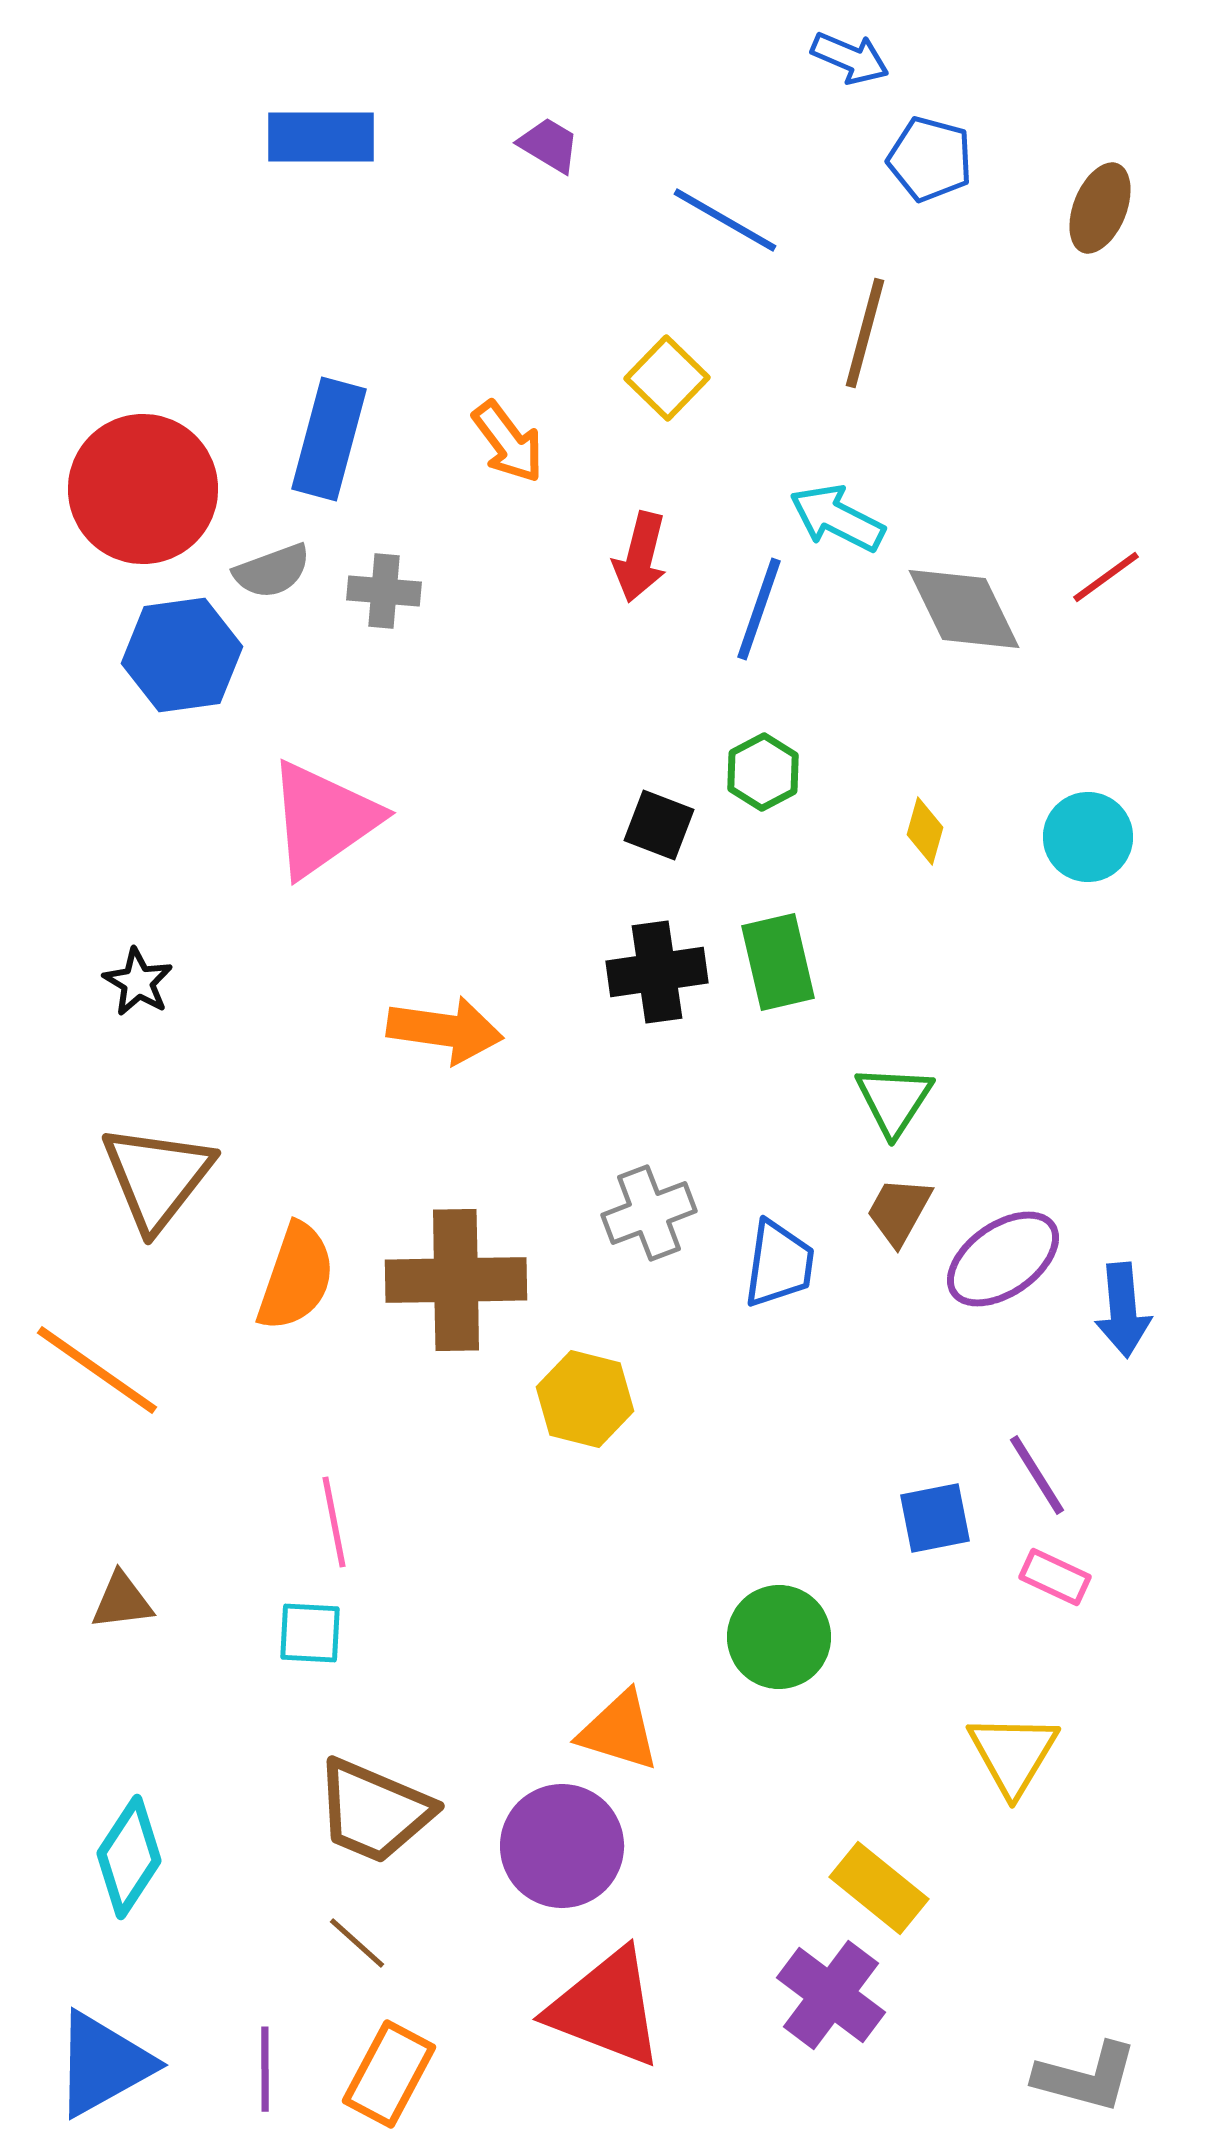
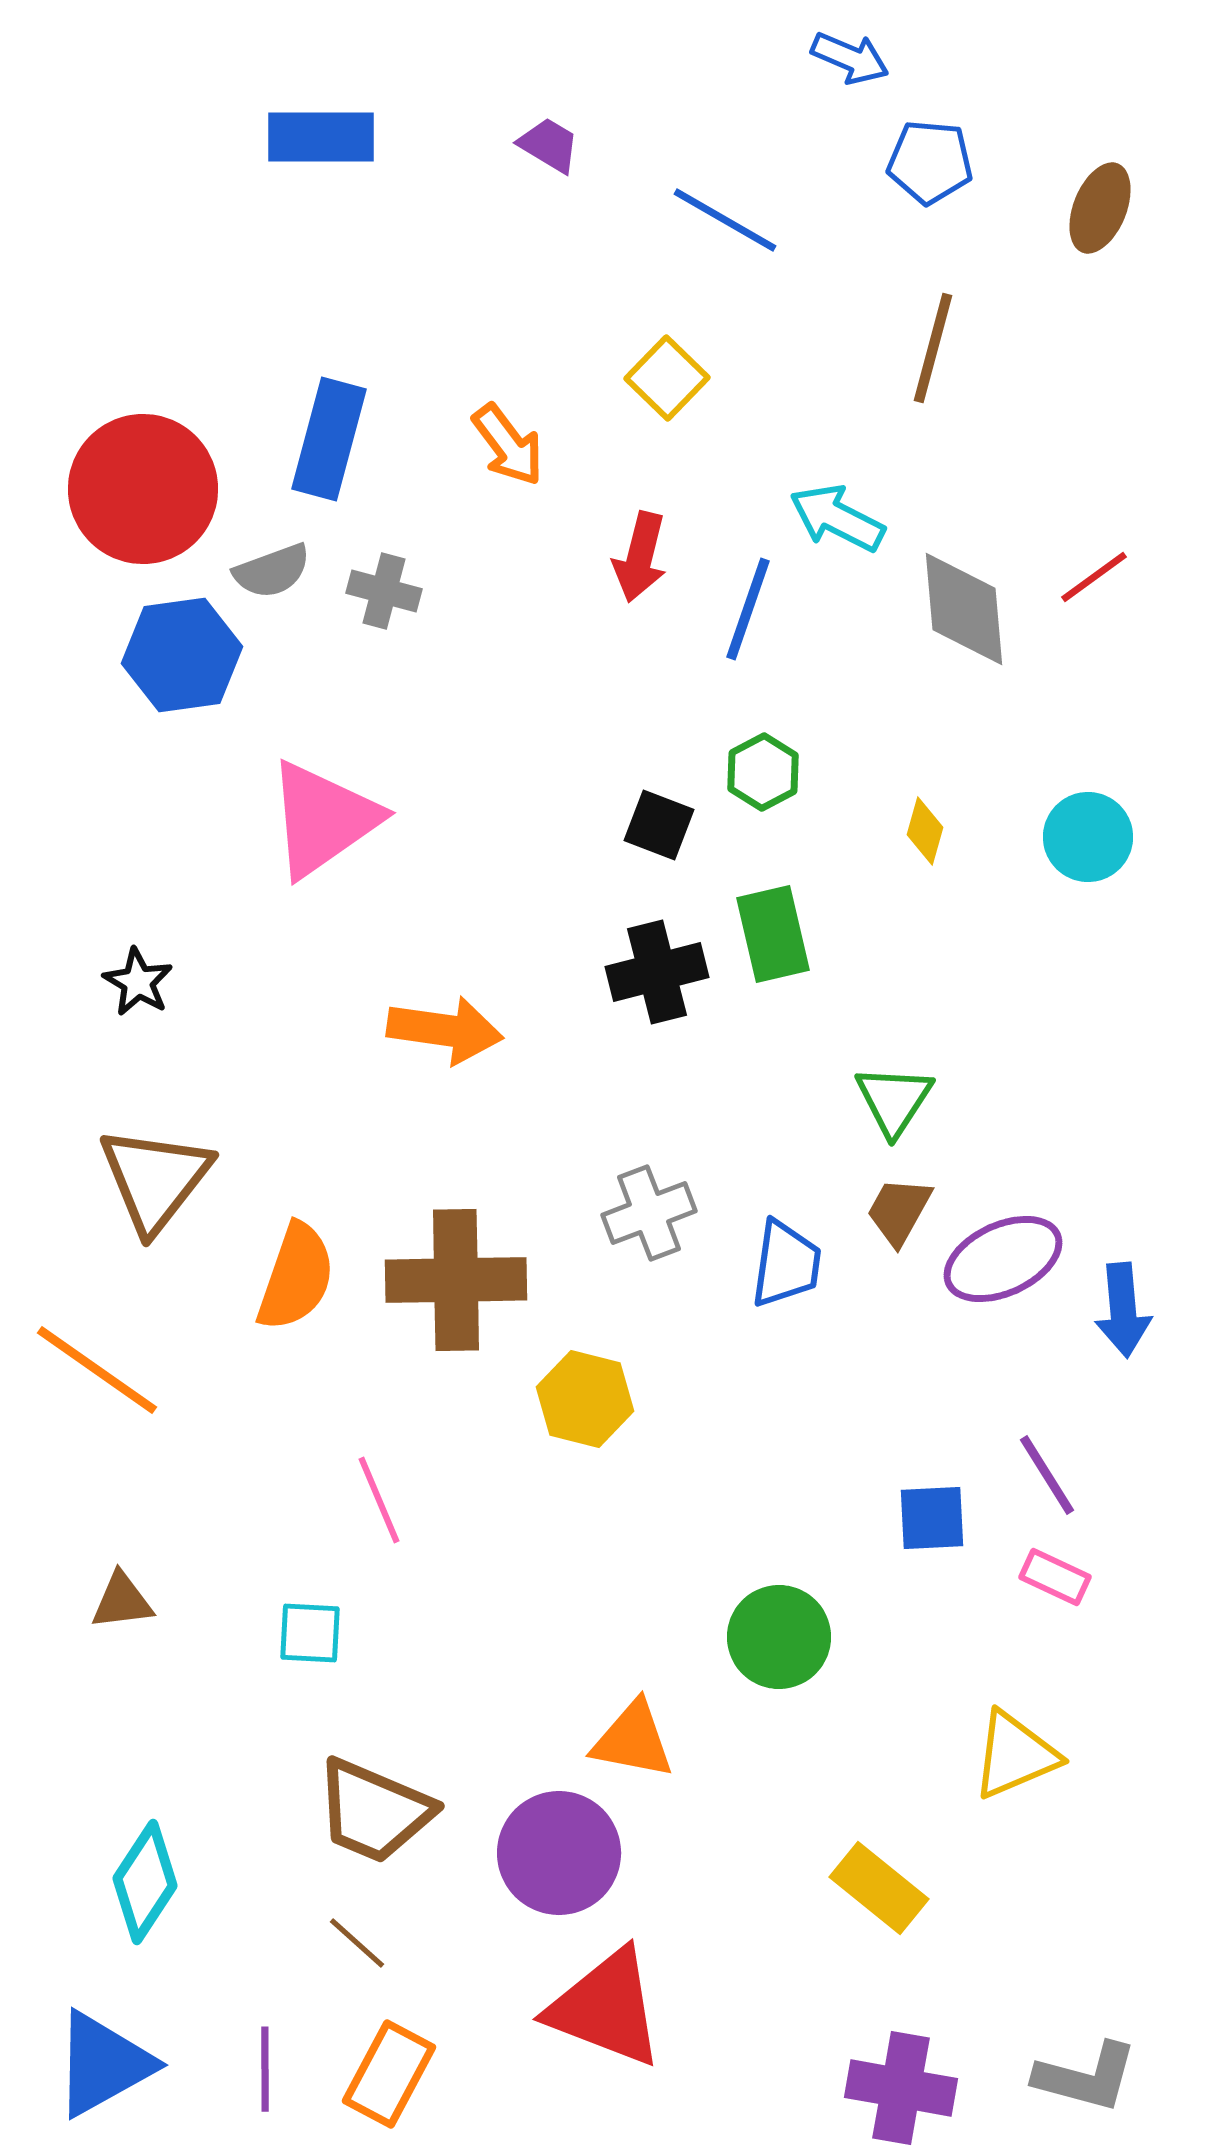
blue pentagon at (930, 159): moved 3 px down; rotated 10 degrees counterclockwise
brown line at (865, 333): moved 68 px right, 15 px down
orange arrow at (508, 442): moved 3 px down
red line at (1106, 577): moved 12 px left
gray cross at (384, 591): rotated 10 degrees clockwise
blue line at (759, 609): moved 11 px left
gray diamond at (964, 609): rotated 21 degrees clockwise
green rectangle at (778, 962): moved 5 px left, 28 px up
black cross at (657, 972): rotated 6 degrees counterclockwise
brown triangle at (157, 1177): moved 2 px left, 2 px down
purple ellipse at (1003, 1259): rotated 10 degrees clockwise
blue trapezoid at (779, 1264): moved 7 px right
purple line at (1037, 1475): moved 10 px right
blue square at (935, 1518): moved 3 px left; rotated 8 degrees clockwise
pink line at (334, 1522): moved 45 px right, 22 px up; rotated 12 degrees counterclockwise
orange triangle at (619, 1731): moved 14 px right, 9 px down; rotated 6 degrees counterclockwise
yellow triangle at (1013, 1754): moved 2 px right, 1 px down; rotated 36 degrees clockwise
purple circle at (562, 1846): moved 3 px left, 7 px down
cyan diamond at (129, 1857): moved 16 px right, 25 px down
purple cross at (831, 1995): moved 70 px right, 93 px down; rotated 27 degrees counterclockwise
